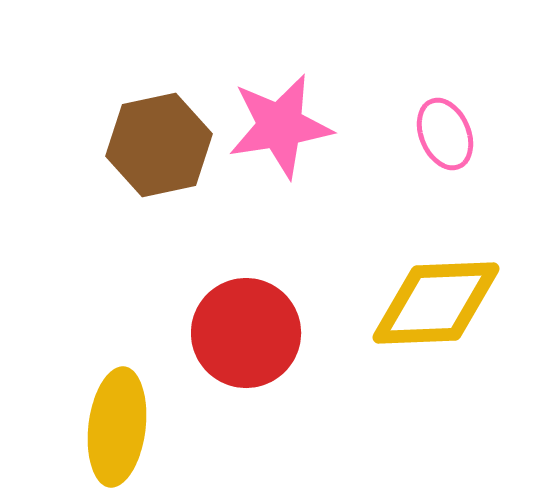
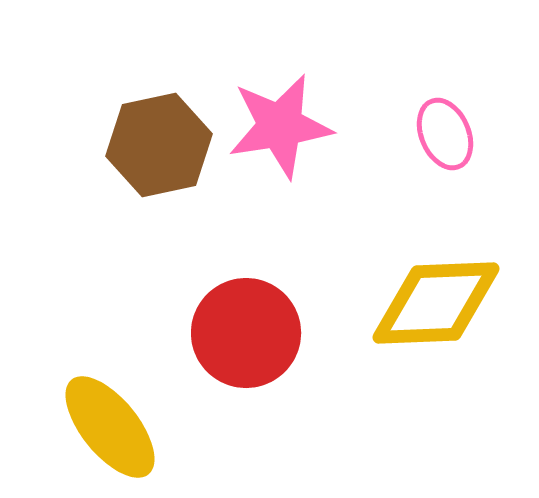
yellow ellipse: moved 7 px left; rotated 46 degrees counterclockwise
